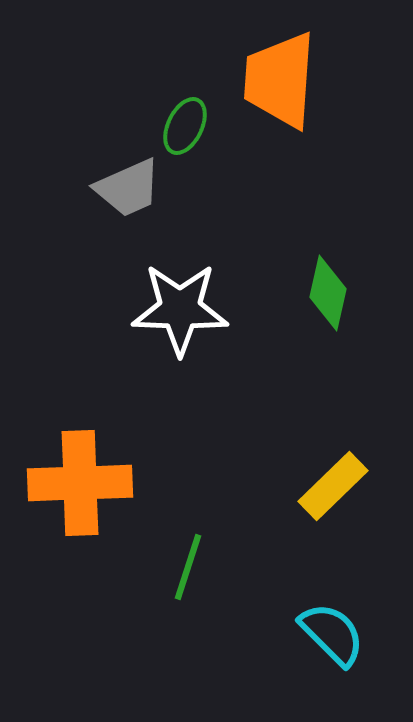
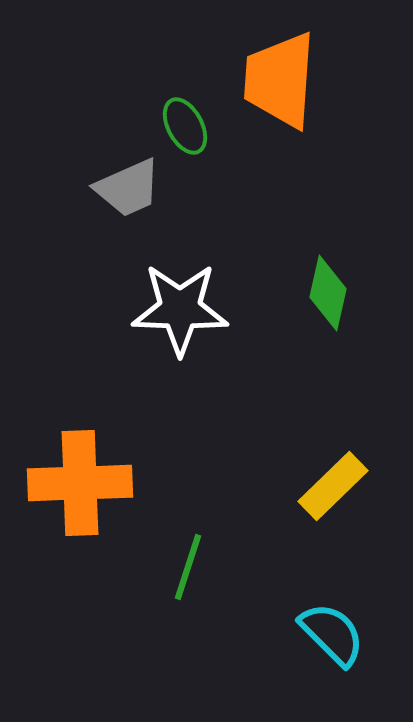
green ellipse: rotated 54 degrees counterclockwise
